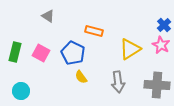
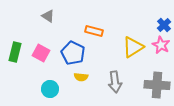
yellow triangle: moved 3 px right, 2 px up
yellow semicircle: rotated 48 degrees counterclockwise
gray arrow: moved 3 px left
cyan circle: moved 29 px right, 2 px up
